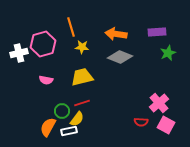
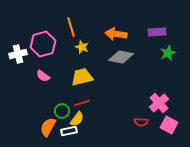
yellow star: rotated 16 degrees clockwise
white cross: moved 1 px left, 1 px down
gray diamond: moved 1 px right; rotated 10 degrees counterclockwise
pink semicircle: moved 3 px left, 4 px up; rotated 24 degrees clockwise
pink square: moved 3 px right
